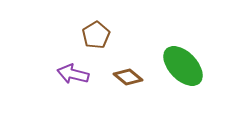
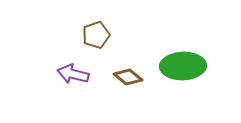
brown pentagon: rotated 12 degrees clockwise
green ellipse: rotated 48 degrees counterclockwise
